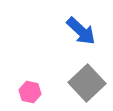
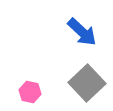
blue arrow: moved 1 px right, 1 px down
